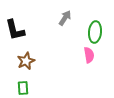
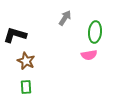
black L-shape: moved 5 px down; rotated 120 degrees clockwise
pink semicircle: rotated 91 degrees clockwise
brown star: rotated 24 degrees counterclockwise
green rectangle: moved 3 px right, 1 px up
